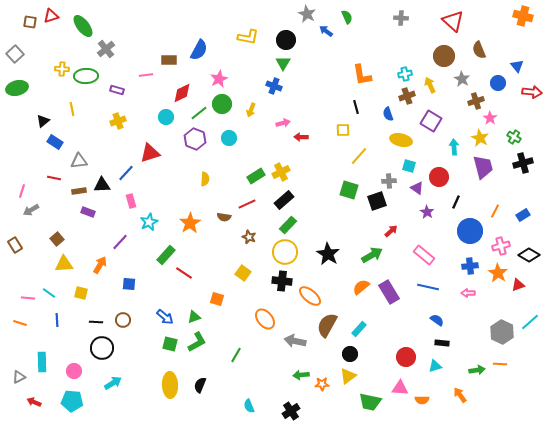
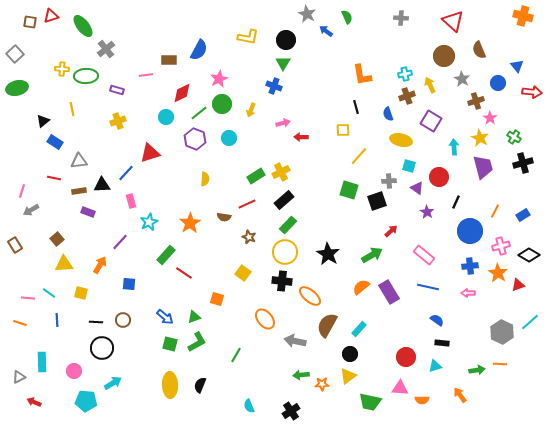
cyan pentagon at (72, 401): moved 14 px right
